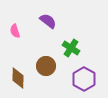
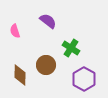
brown circle: moved 1 px up
brown diamond: moved 2 px right, 3 px up
